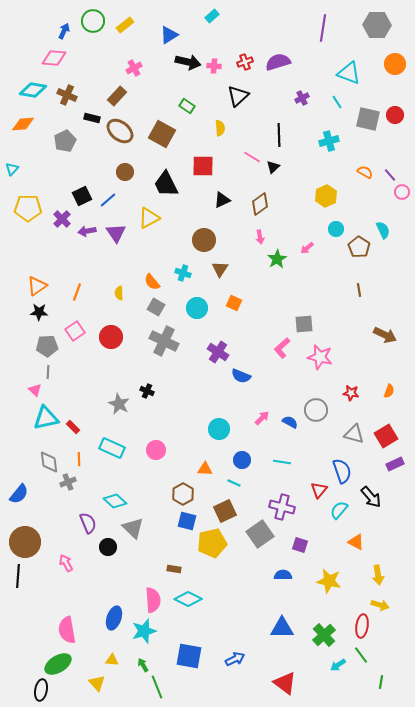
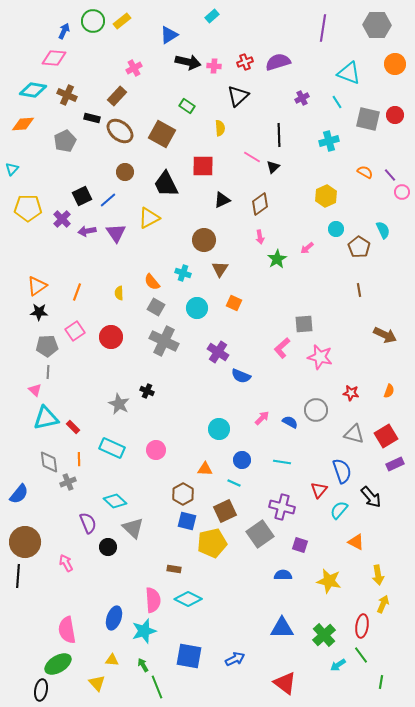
yellow rectangle at (125, 25): moved 3 px left, 4 px up
yellow arrow at (380, 605): moved 3 px right, 1 px up; rotated 84 degrees counterclockwise
